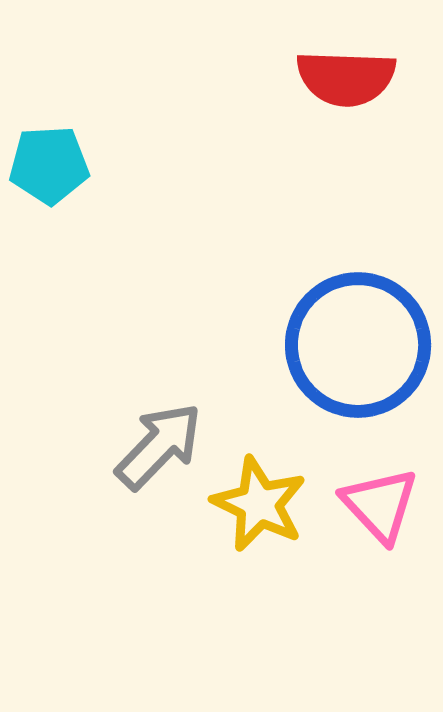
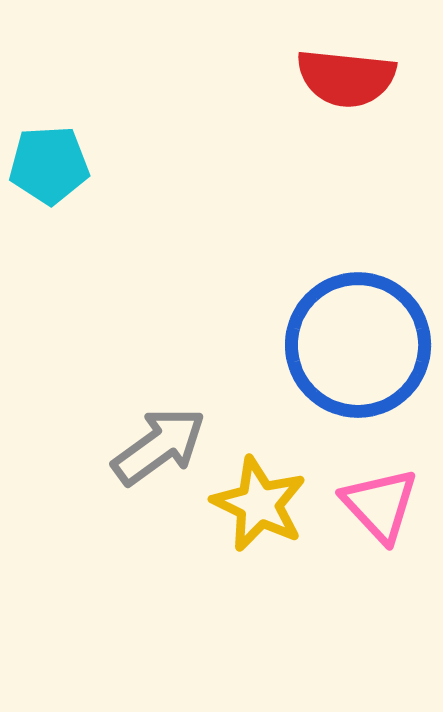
red semicircle: rotated 4 degrees clockwise
gray arrow: rotated 10 degrees clockwise
